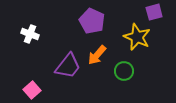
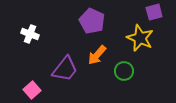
yellow star: moved 3 px right, 1 px down
purple trapezoid: moved 3 px left, 3 px down
